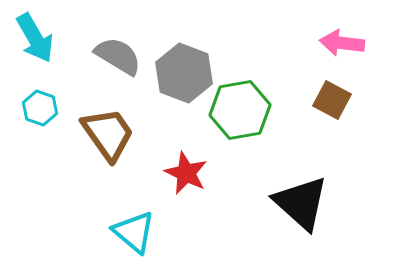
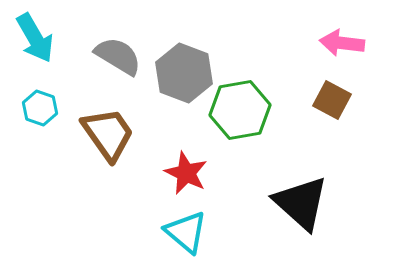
cyan triangle: moved 52 px right
